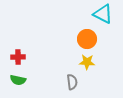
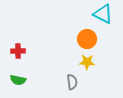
red cross: moved 6 px up
